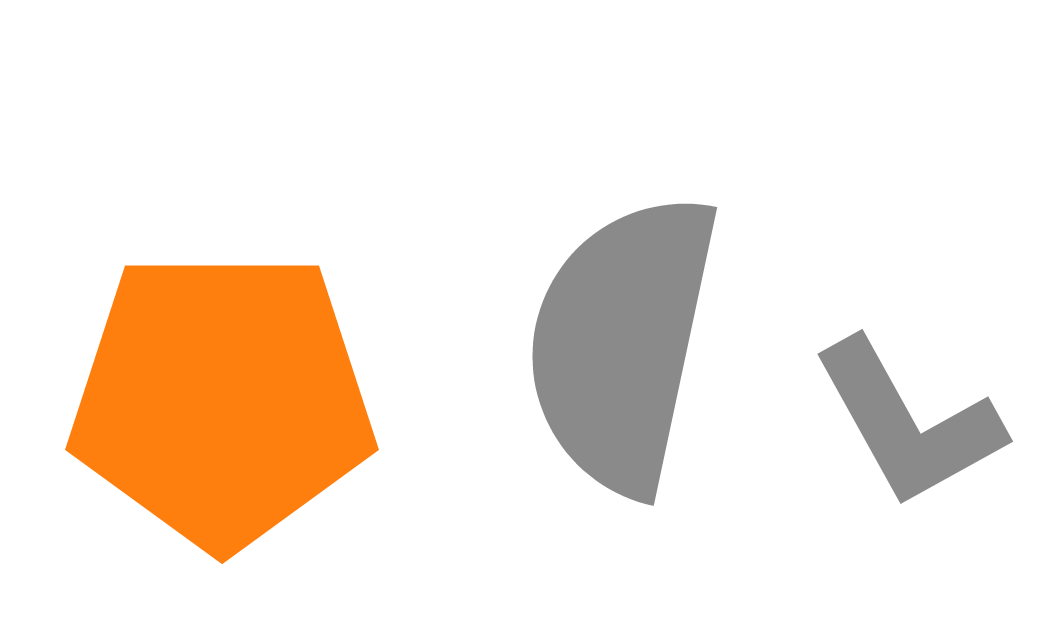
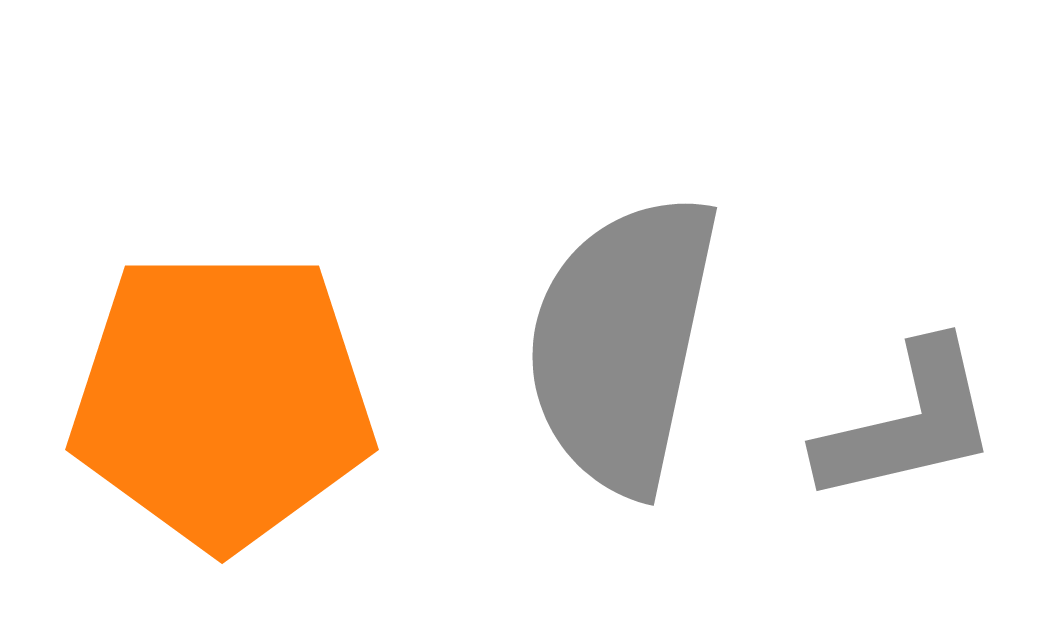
gray L-shape: rotated 74 degrees counterclockwise
